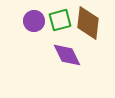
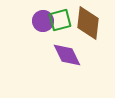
purple circle: moved 9 px right
